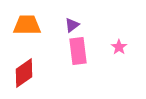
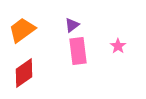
orange trapezoid: moved 5 px left, 5 px down; rotated 36 degrees counterclockwise
pink star: moved 1 px left, 1 px up
